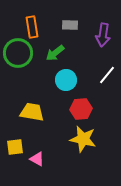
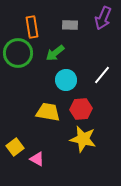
purple arrow: moved 17 px up; rotated 15 degrees clockwise
white line: moved 5 px left
yellow trapezoid: moved 16 px right
yellow square: rotated 30 degrees counterclockwise
